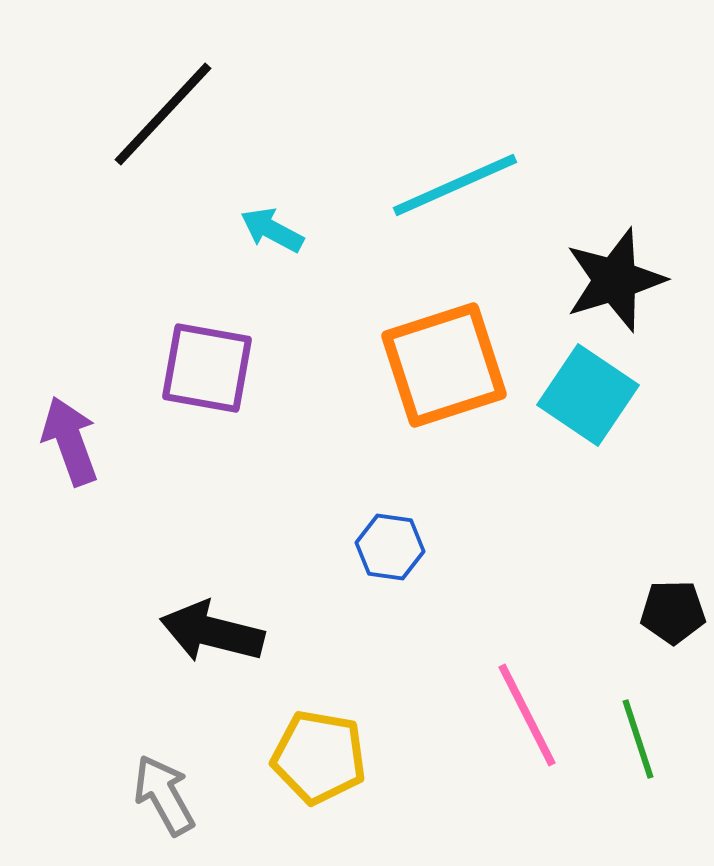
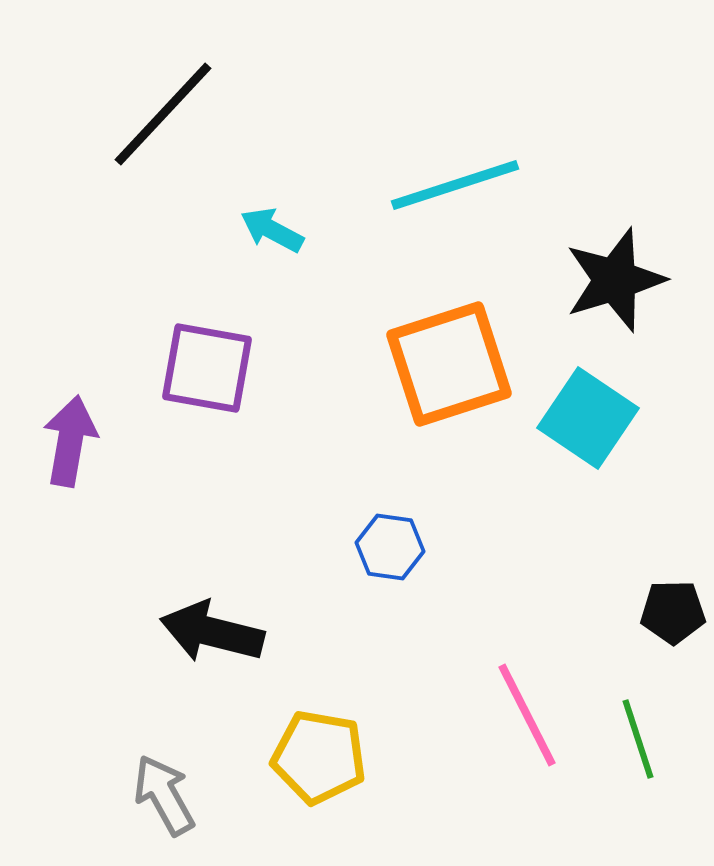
cyan line: rotated 6 degrees clockwise
orange square: moved 5 px right, 1 px up
cyan square: moved 23 px down
purple arrow: rotated 30 degrees clockwise
